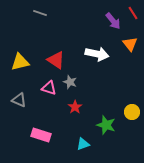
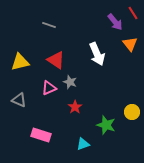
gray line: moved 9 px right, 12 px down
purple arrow: moved 2 px right, 1 px down
white arrow: rotated 55 degrees clockwise
pink triangle: rotated 42 degrees counterclockwise
